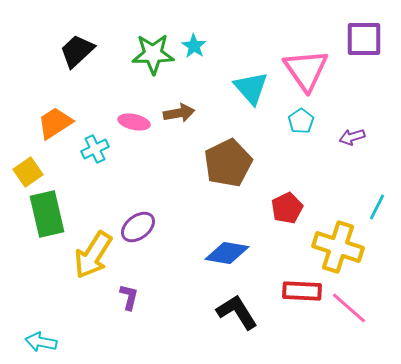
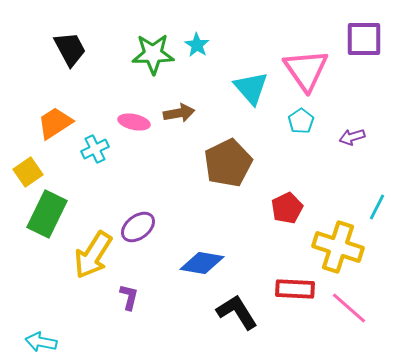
cyan star: moved 3 px right, 1 px up
black trapezoid: moved 7 px left, 2 px up; rotated 105 degrees clockwise
green rectangle: rotated 39 degrees clockwise
blue diamond: moved 25 px left, 10 px down
red rectangle: moved 7 px left, 2 px up
